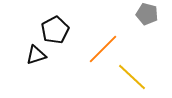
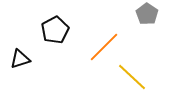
gray pentagon: rotated 20 degrees clockwise
orange line: moved 1 px right, 2 px up
black triangle: moved 16 px left, 4 px down
